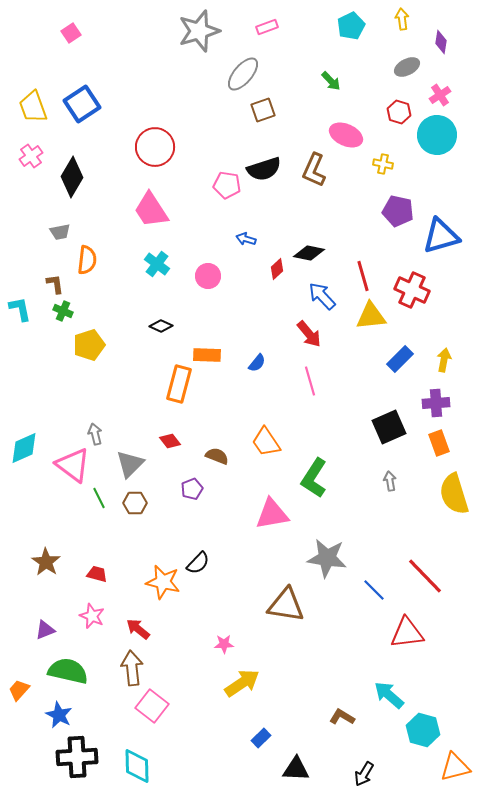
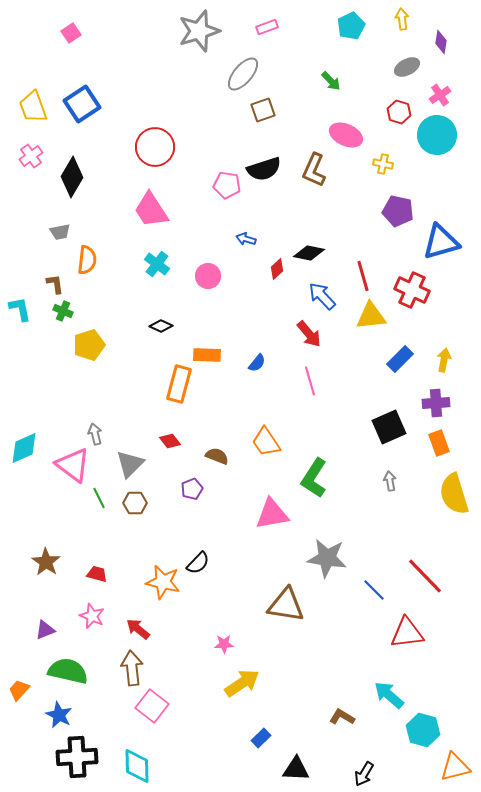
blue triangle at (441, 236): moved 6 px down
